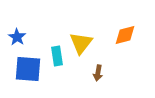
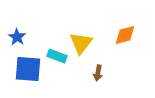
cyan rectangle: rotated 60 degrees counterclockwise
